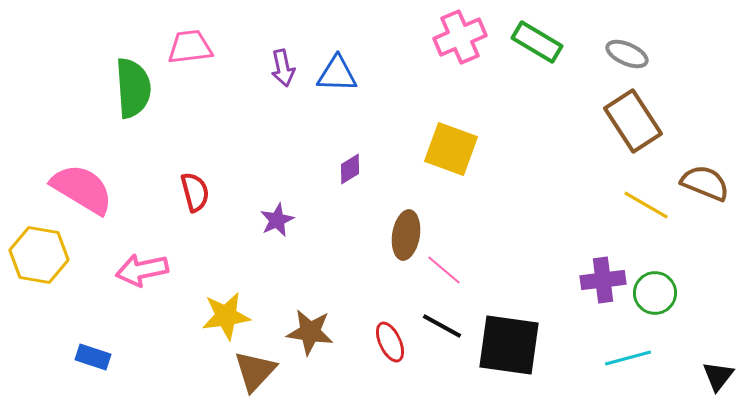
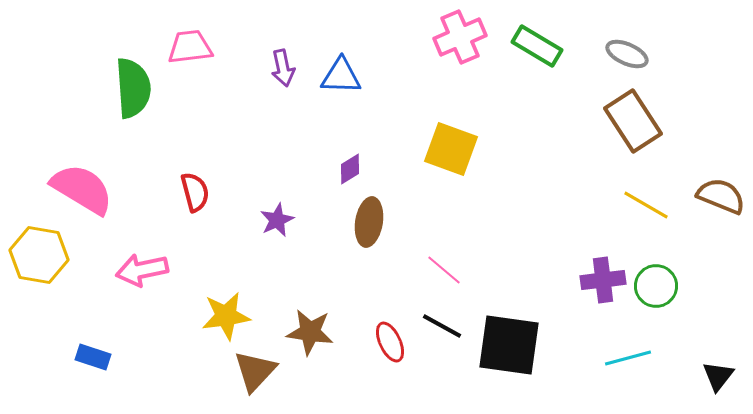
green rectangle: moved 4 px down
blue triangle: moved 4 px right, 2 px down
brown semicircle: moved 16 px right, 13 px down
brown ellipse: moved 37 px left, 13 px up
green circle: moved 1 px right, 7 px up
